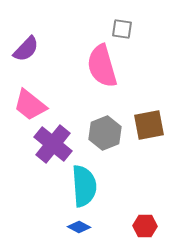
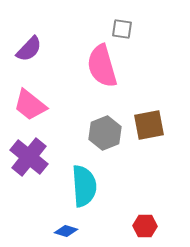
purple semicircle: moved 3 px right
purple cross: moved 24 px left, 13 px down
blue diamond: moved 13 px left, 4 px down; rotated 10 degrees counterclockwise
